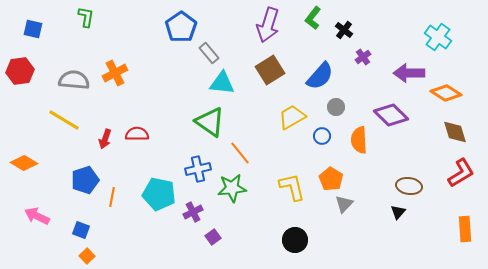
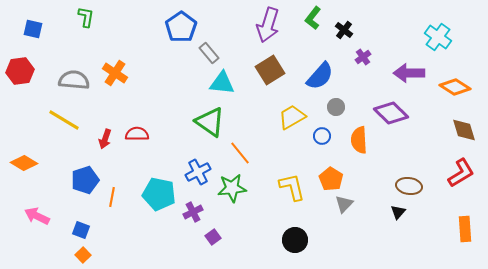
orange cross at (115, 73): rotated 30 degrees counterclockwise
orange diamond at (446, 93): moved 9 px right, 6 px up
purple diamond at (391, 115): moved 2 px up
brown diamond at (455, 132): moved 9 px right, 2 px up
blue cross at (198, 169): moved 3 px down; rotated 15 degrees counterclockwise
orange square at (87, 256): moved 4 px left, 1 px up
